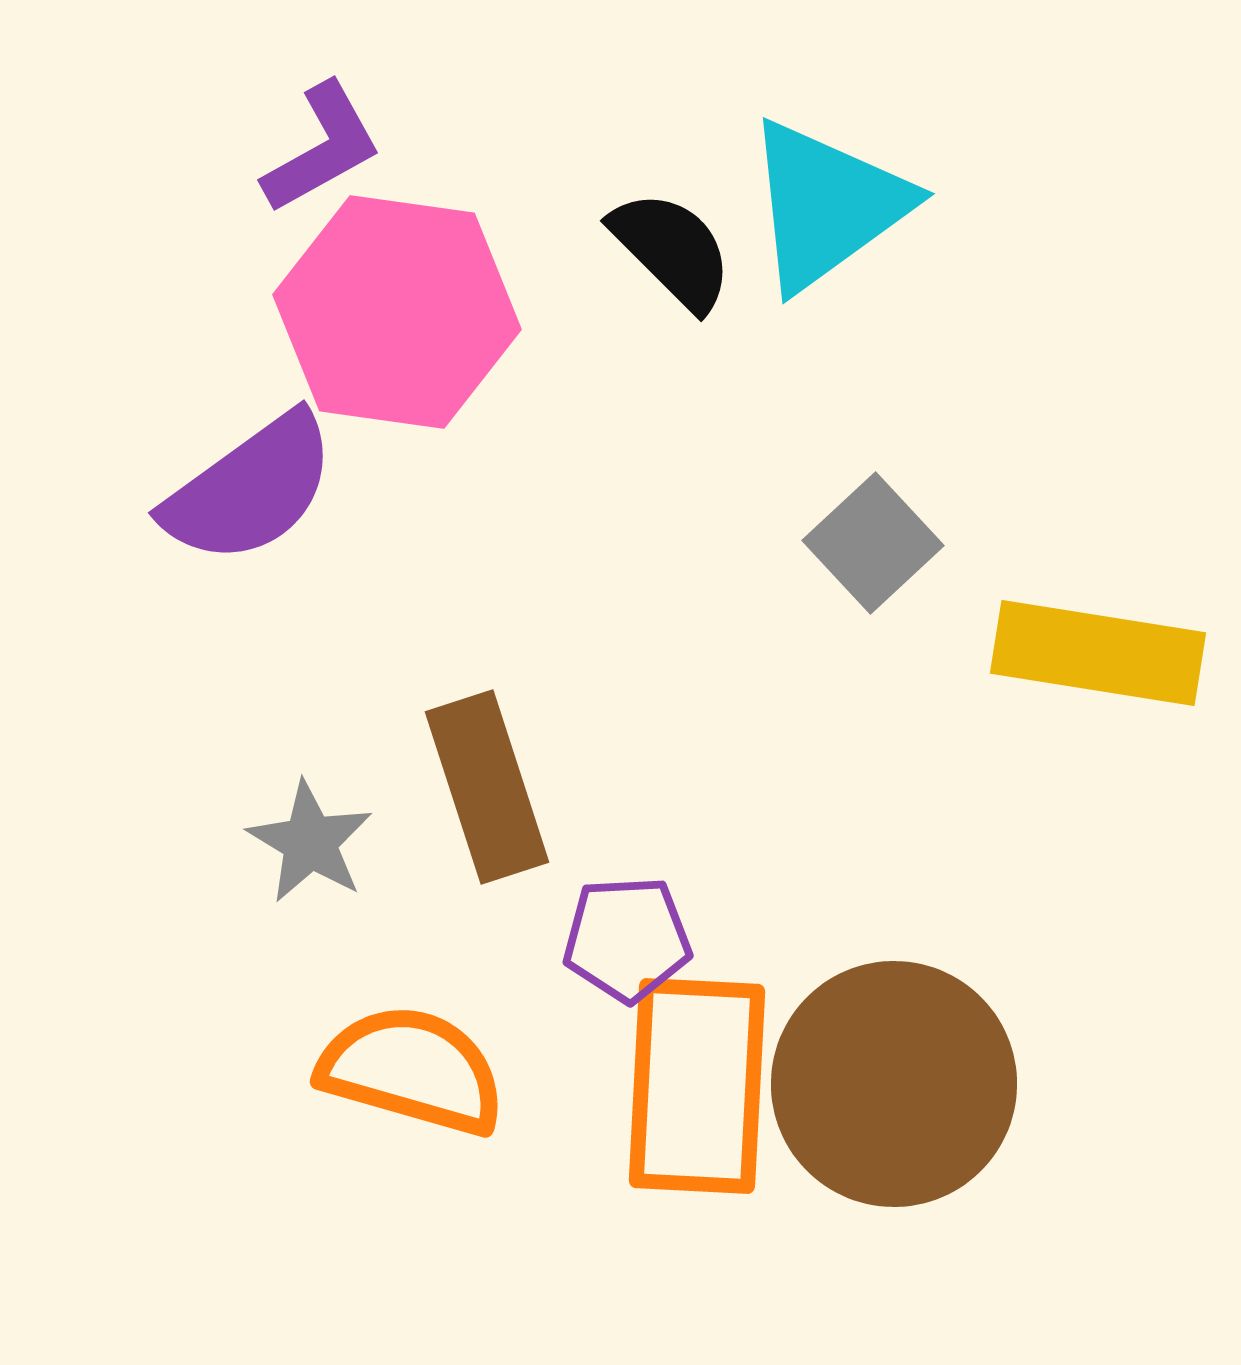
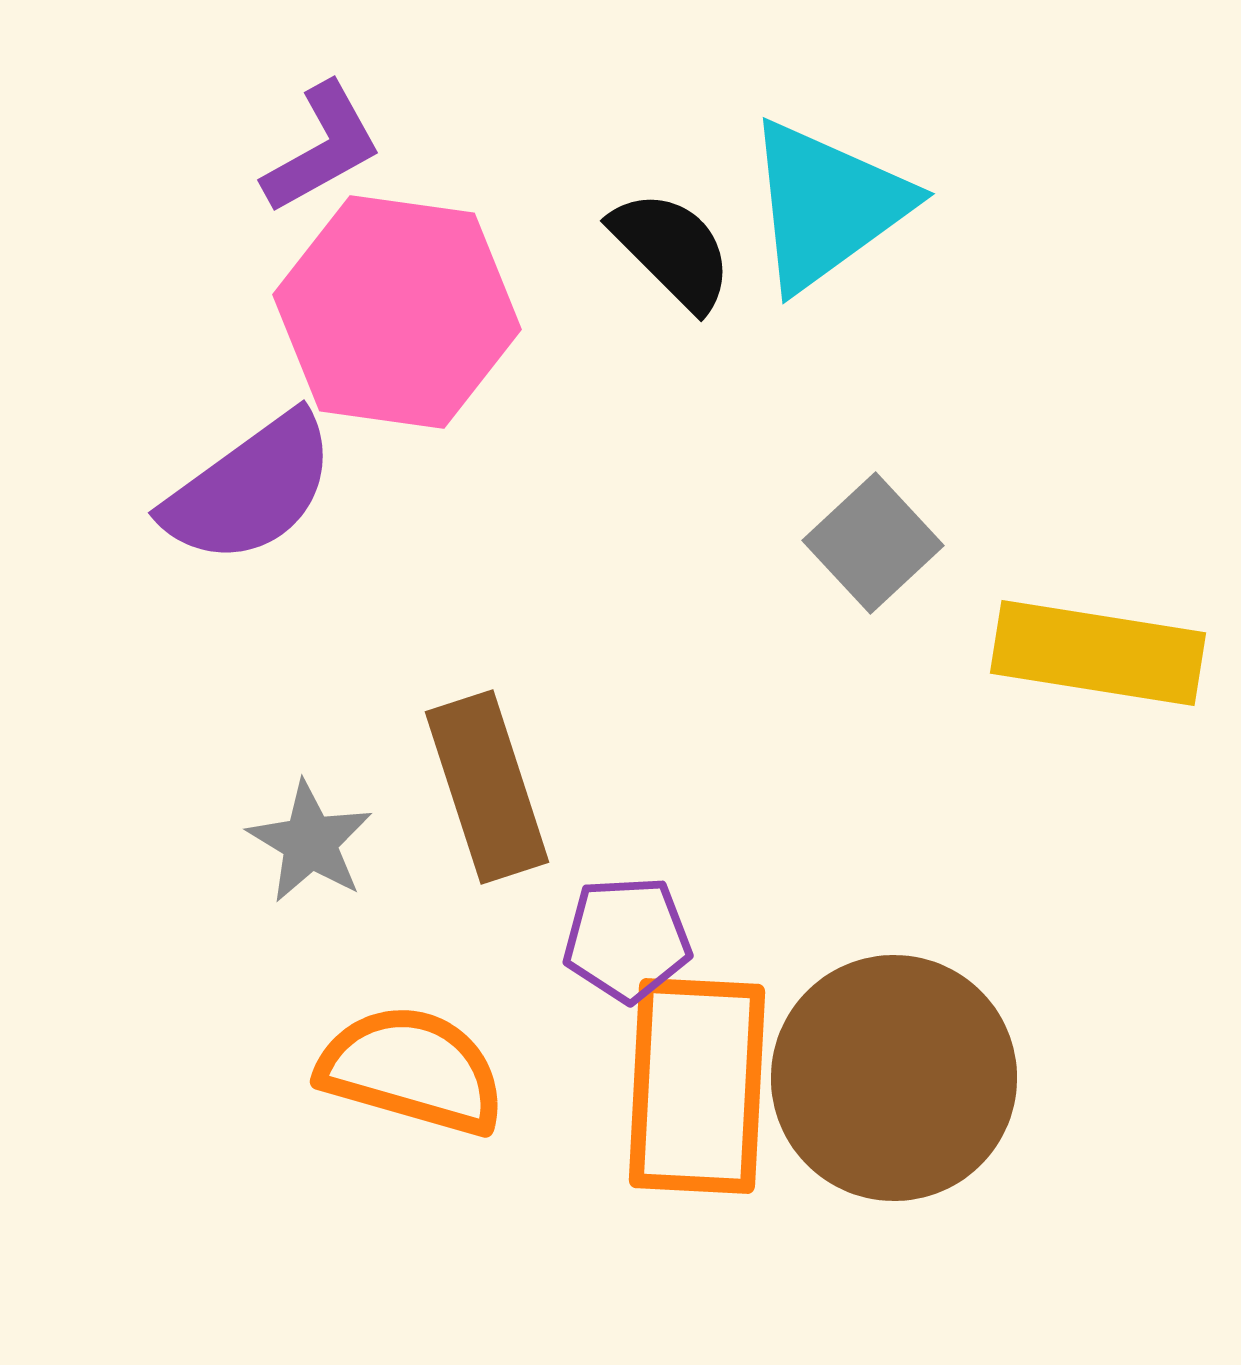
brown circle: moved 6 px up
